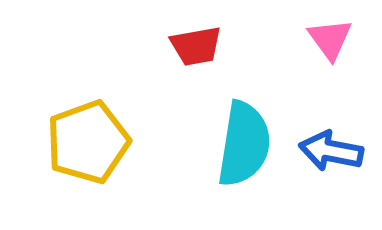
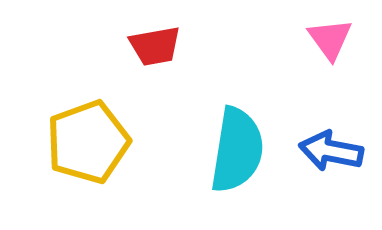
red trapezoid: moved 41 px left
cyan semicircle: moved 7 px left, 6 px down
